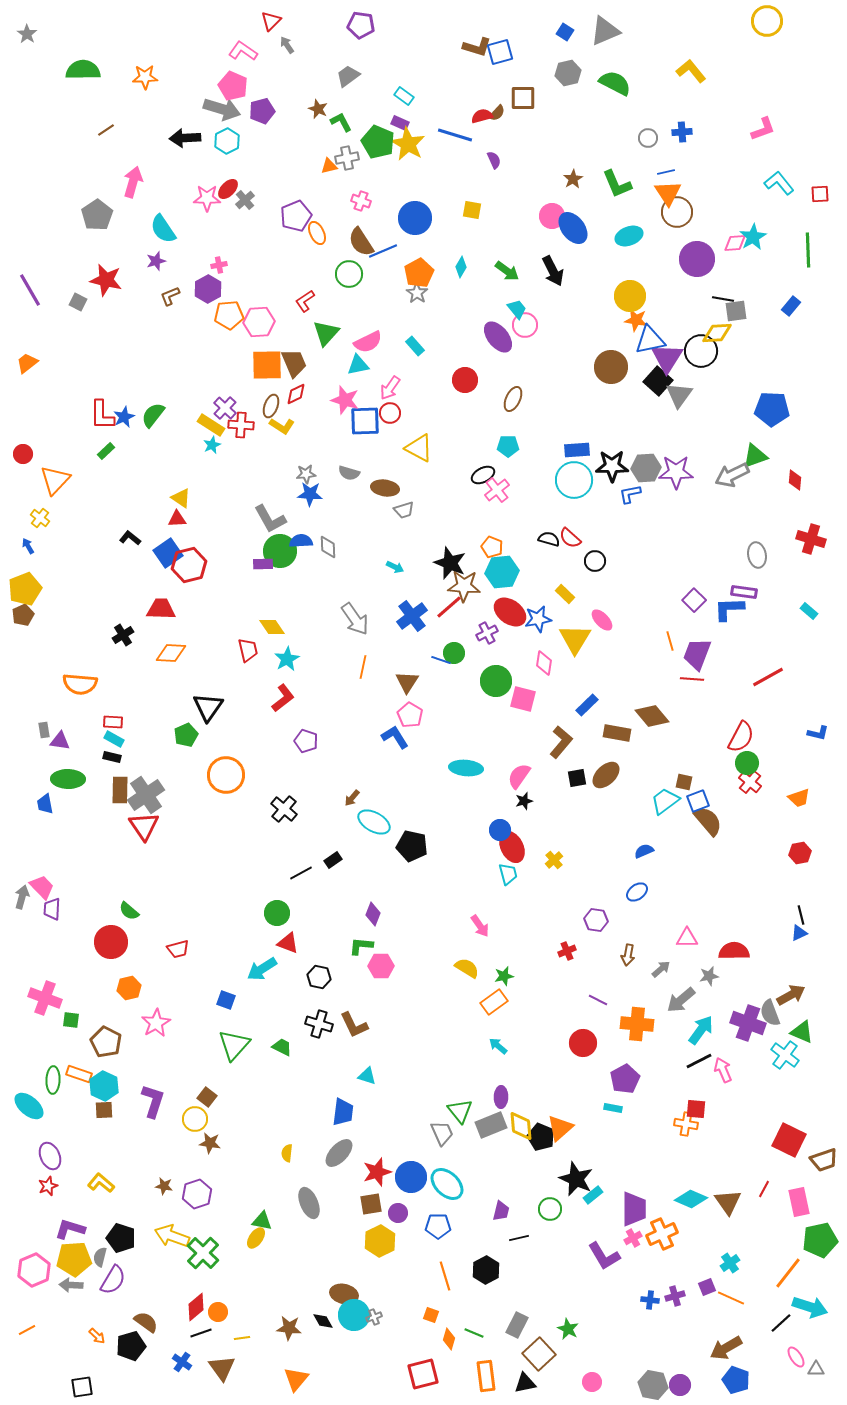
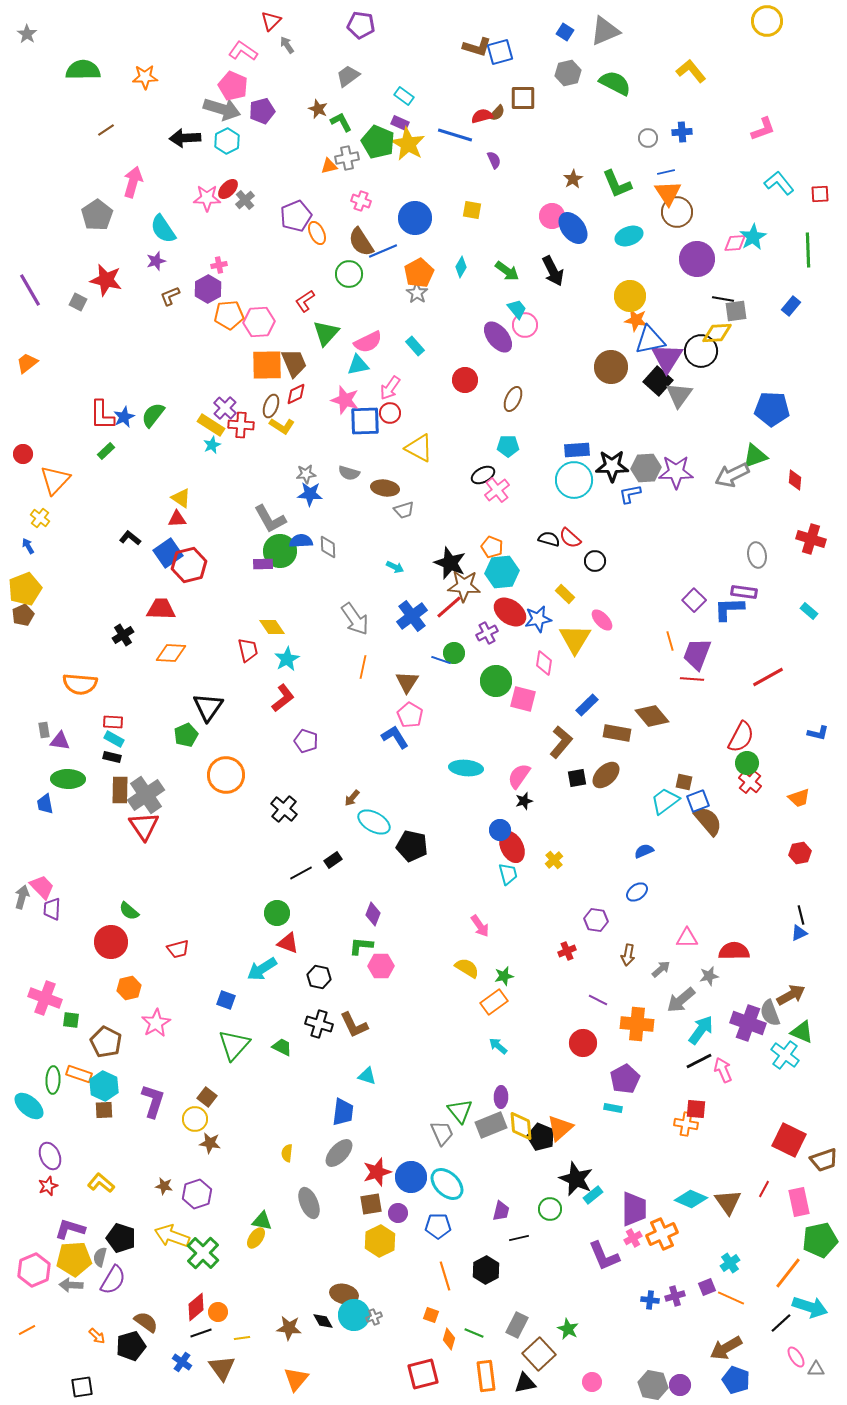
purple L-shape at (604, 1256): rotated 8 degrees clockwise
